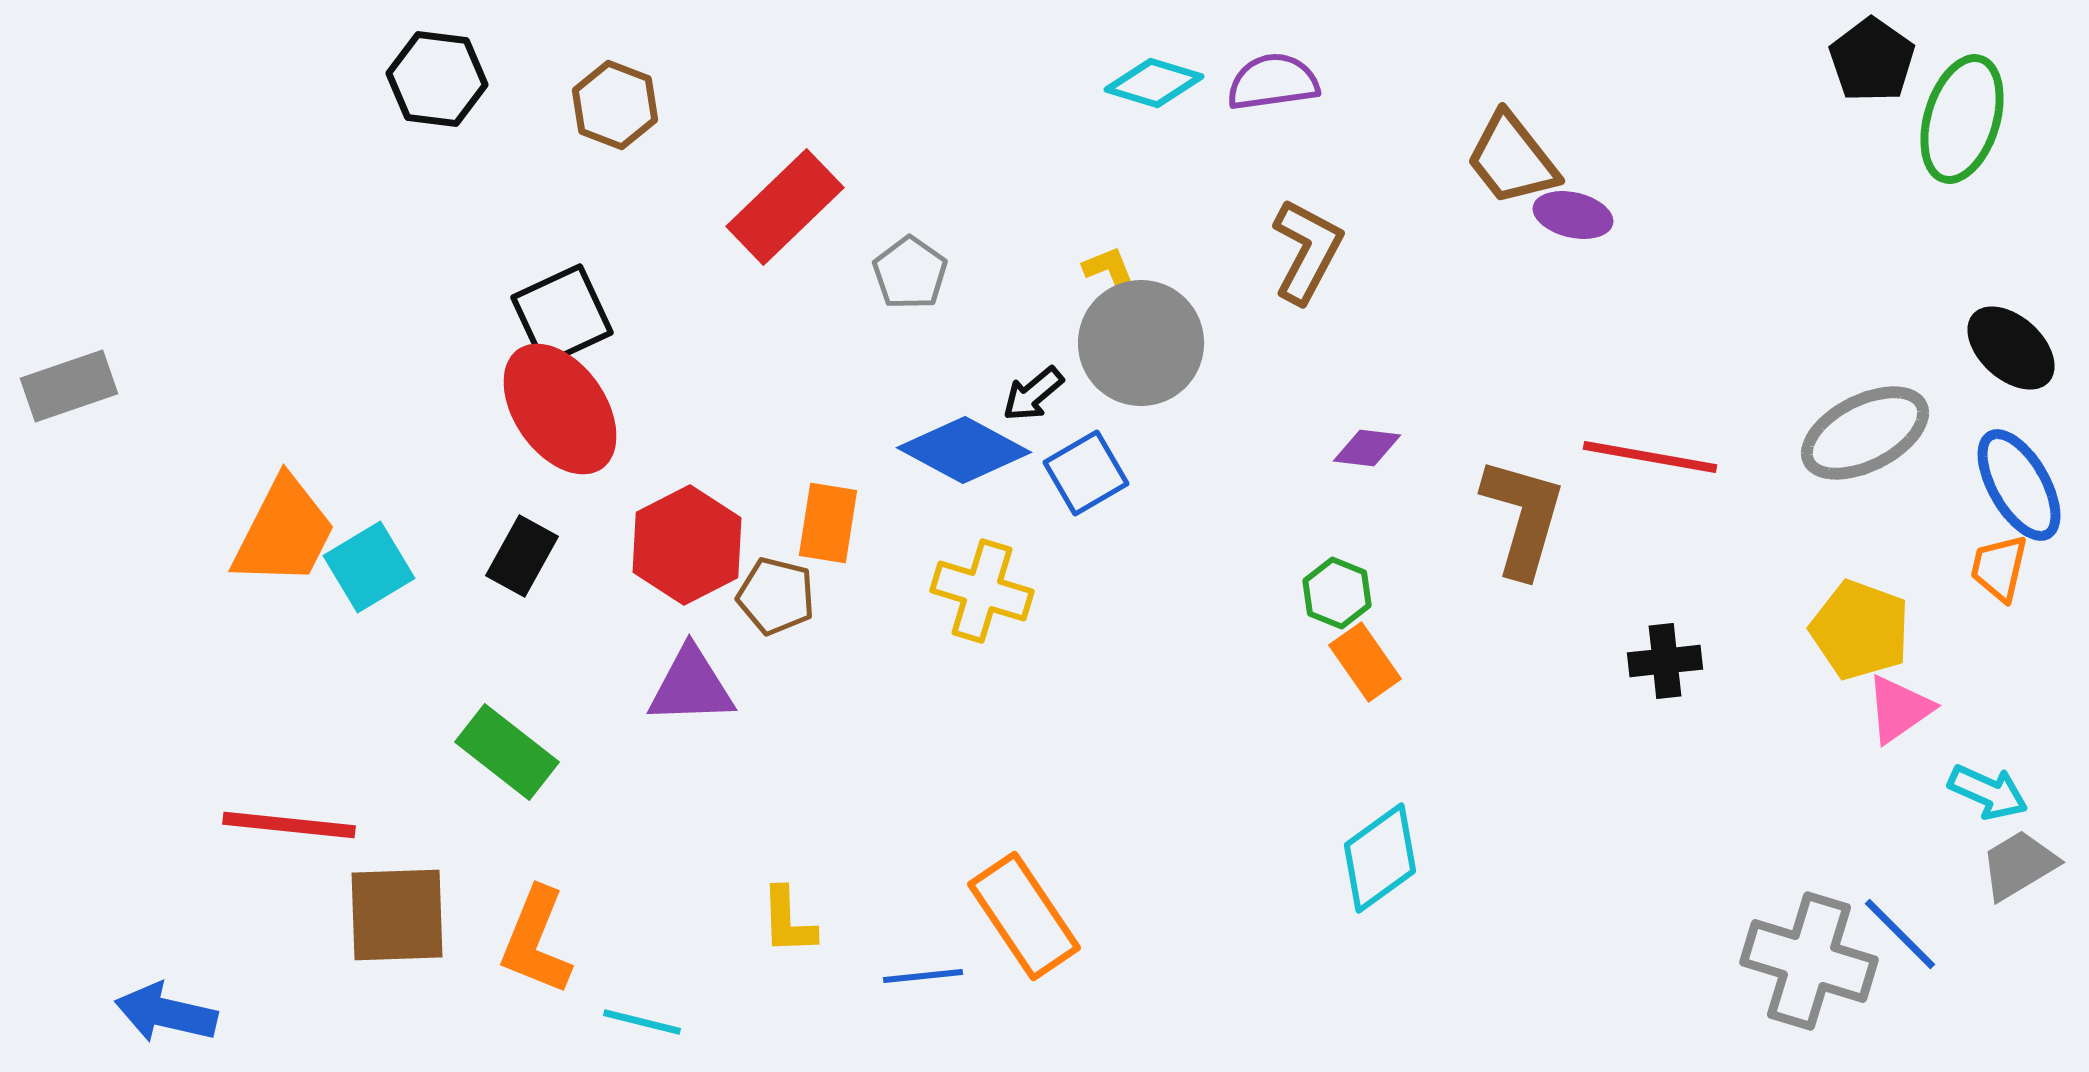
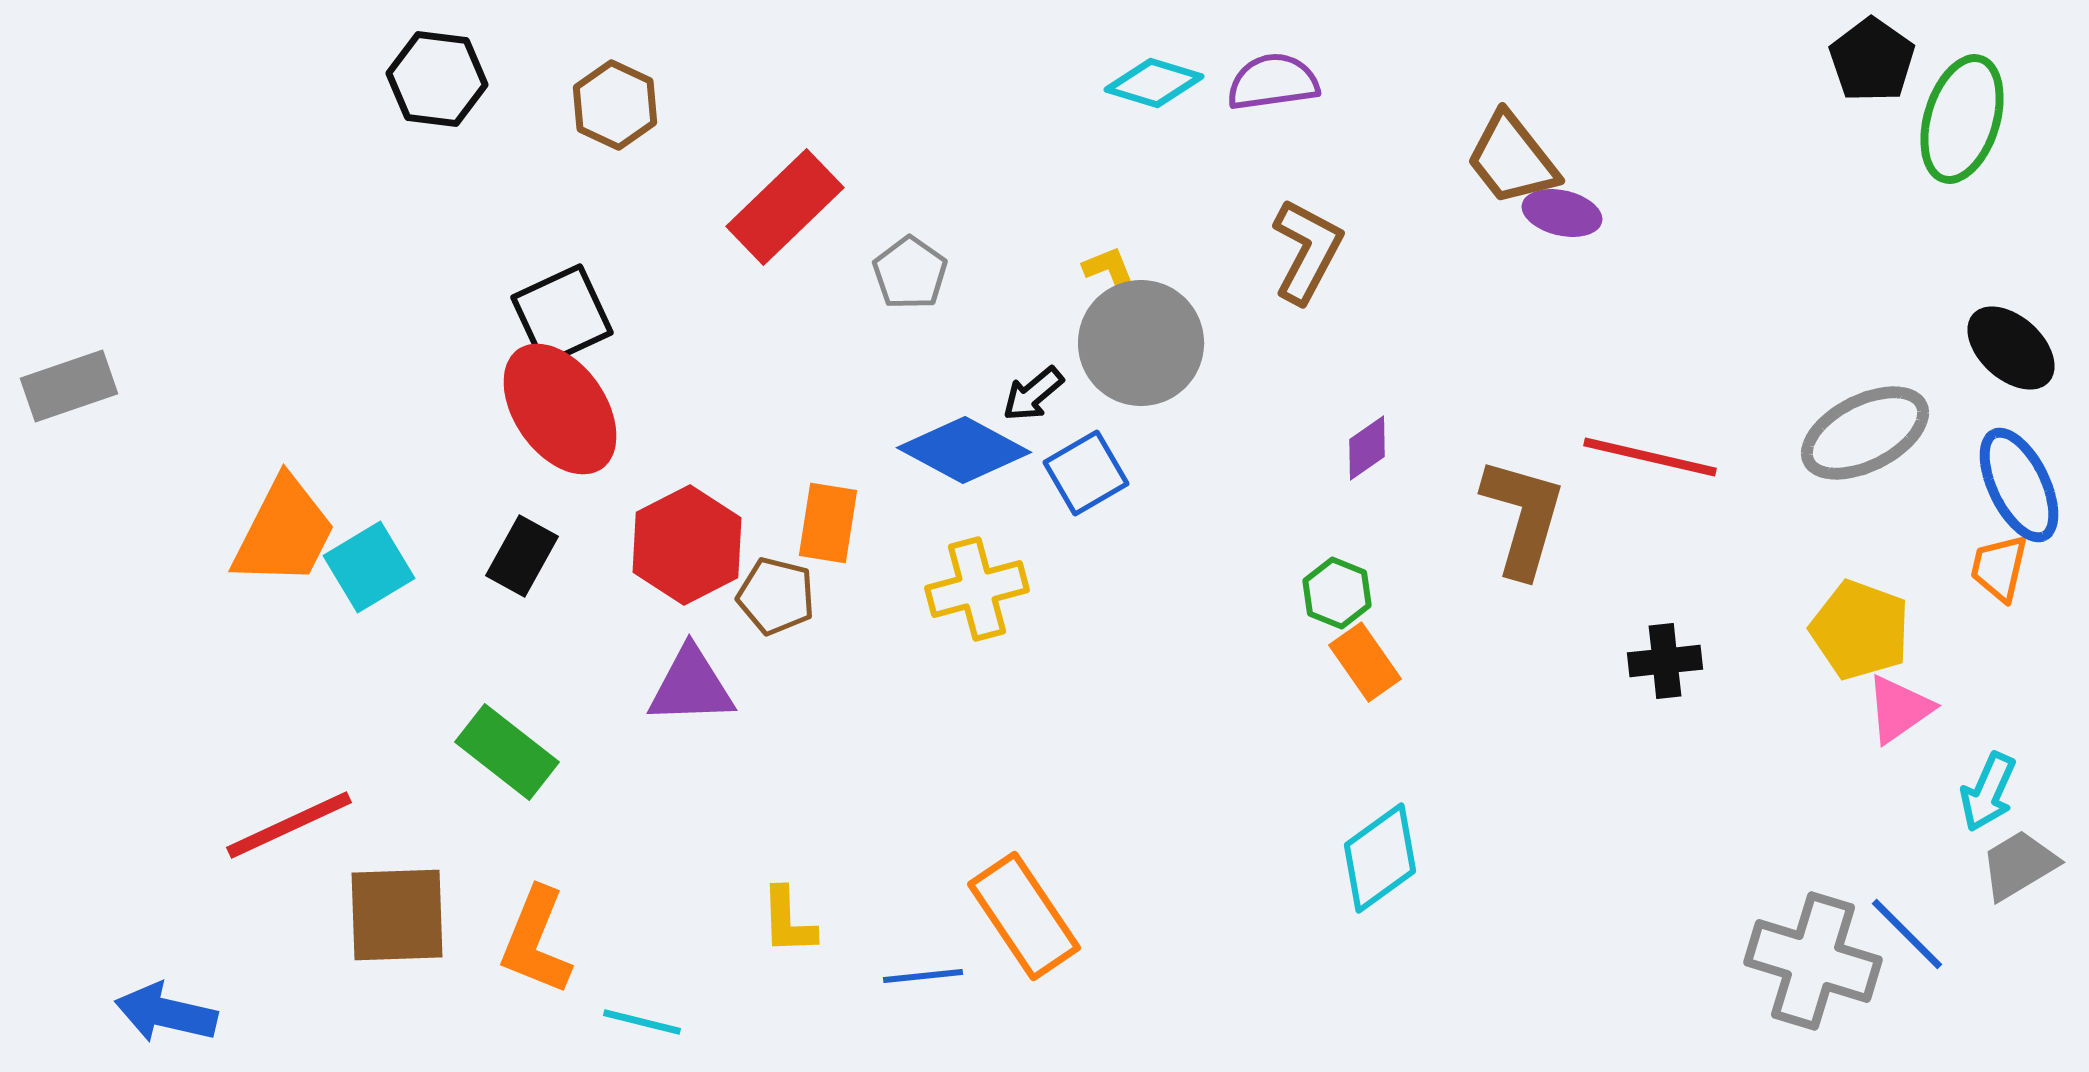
brown hexagon at (615, 105): rotated 4 degrees clockwise
purple ellipse at (1573, 215): moved 11 px left, 2 px up
purple diamond at (1367, 448): rotated 42 degrees counterclockwise
red line at (1650, 457): rotated 3 degrees clockwise
blue ellipse at (2019, 485): rotated 4 degrees clockwise
yellow cross at (982, 591): moved 5 px left, 2 px up; rotated 32 degrees counterclockwise
cyan arrow at (1988, 792): rotated 90 degrees clockwise
red line at (289, 825): rotated 31 degrees counterclockwise
blue line at (1900, 934): moved 7 px right
gray cross at (1809, 961): moved 4 px right
